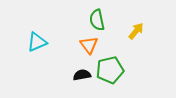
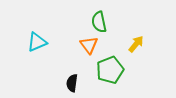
green semicircle: moved 2 px right, 2 px down
yellow arrow: moved 13 px down
green pentagon: rotated 8 degrees counterclockwise
black semicircle: moved 10 px left, 8 px down; rotated 72 degrees counterclockwise
